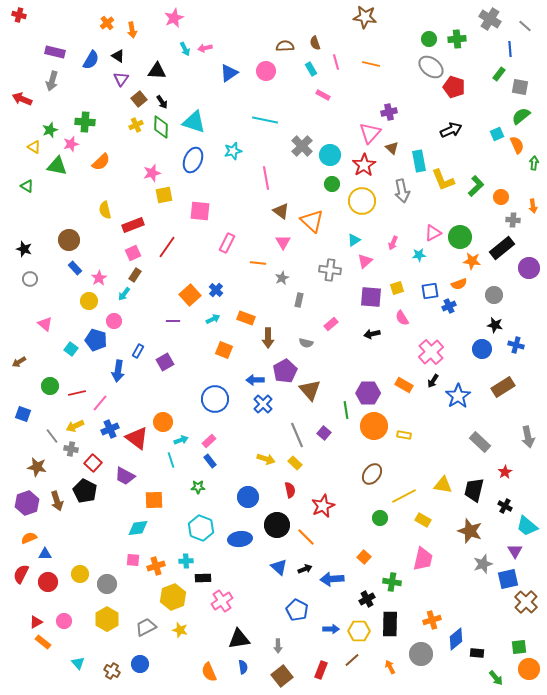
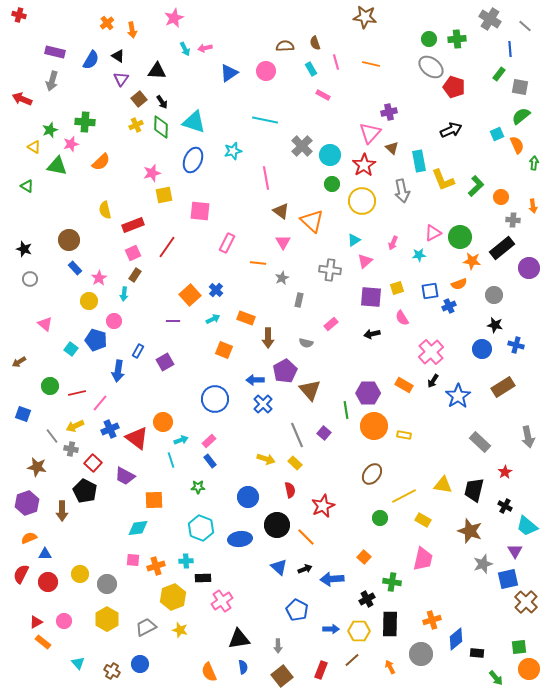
cyan arrow at (124, 294): rotated 32 degrees counterclockwise
brown arrow at (57, 501): moved 5 px right, 10 px down; rotated 18 degrees clockwise
